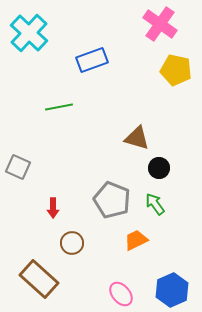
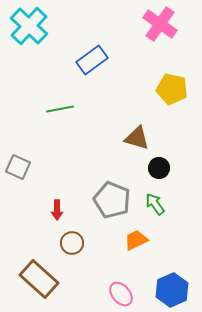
cyan cross: moved 7 px up
blue rectangle: rotated 16 degrees counterclockwise
yellow pentagon: moved 4 px left, 19 px down
green line: moved 1 px right, 2 px down
red arrow: moved 4 px right, 2 px down
